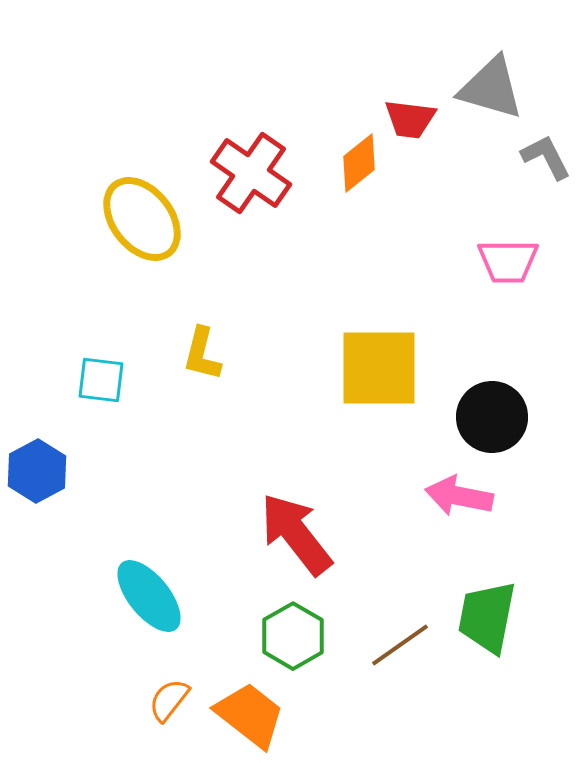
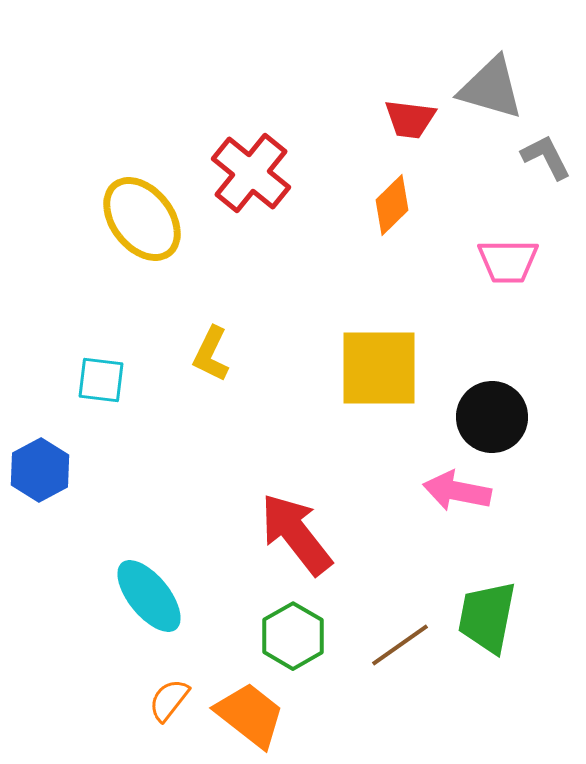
orange diamond: moved 33 px right, 42 px down; rotated 6 degrees counterclockwise
red cross: rotated 4 degrees clockwise
yellow L-shape: moved 9 px right; rotated 12 degrees clockwise
blue hexagon: moved 3 px right, 1 px up
pink arrow: moved 2 px left, 5 px up
